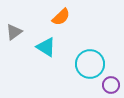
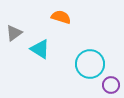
orange semicircle: rotated 120 degrees counterclockwise
gray triangle: moved 1 px down
cyan triangle: moved 6 px left, 2 px down
